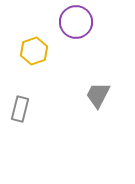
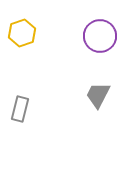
purple circle: moved 24 px right, 14 px down
yellow hexagon: moved 12 px left, 18 px up
